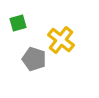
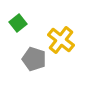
green square: rotated 24 degrees counterclockwise
